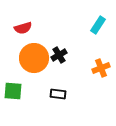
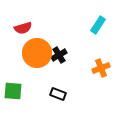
orange circle: moved 3 px right, 5 px up
black rectangle: rotated 14 degrees clockwise
